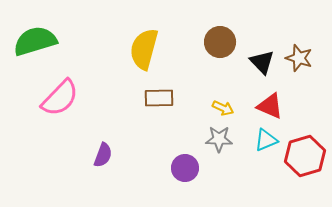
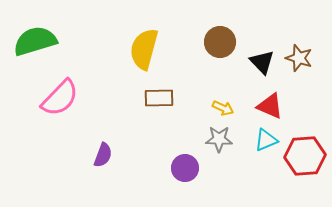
red hexagon: rotated 12 degrees clockwise
